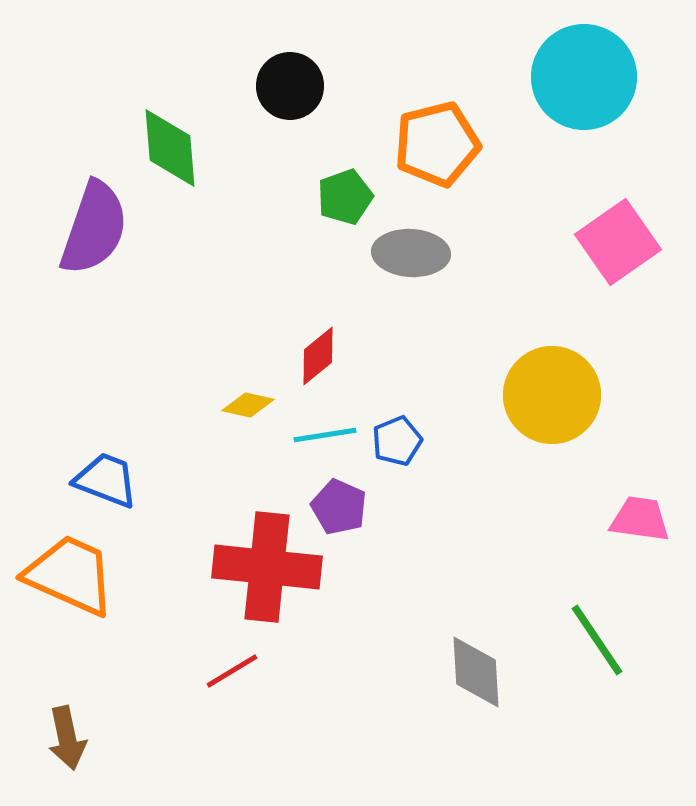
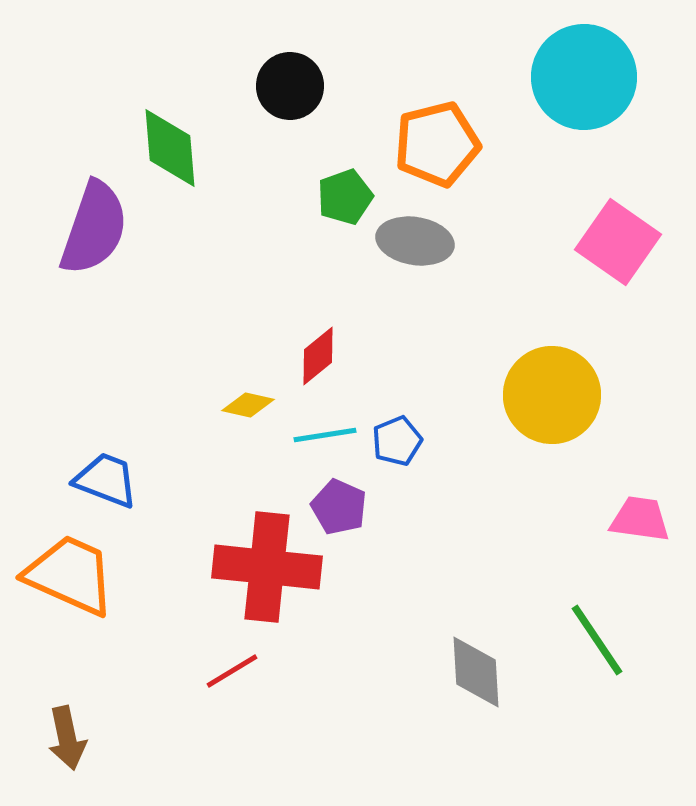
pink square: rotated 20 degrees counterclockwise
gray ellipse: moved 4 px right, 12 px up; rotated 6 degrees clockwise
